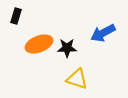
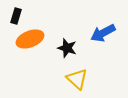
orange ellipse: moved 9 px left, 5 px up
black star: rotated 18 degrees clockwise
yellow triangle: rotated 25 degrees clockwise
